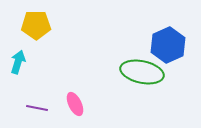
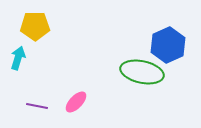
yellow pentagon: moved 1 px left, 1 px down
cyan arrow: moved 4 px up
pink ellipse: moved 1 px right, 2 px up; rotated 70 degrees clockwise
purple line: moved 2 px up
